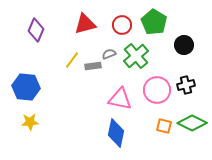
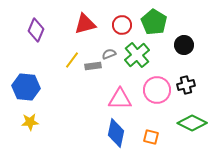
green cross: moved 1 px right, 1 px up
pink triangle: rotated 10 degrees counterclockwise
orange square: moved 13 px left, 11 px down
